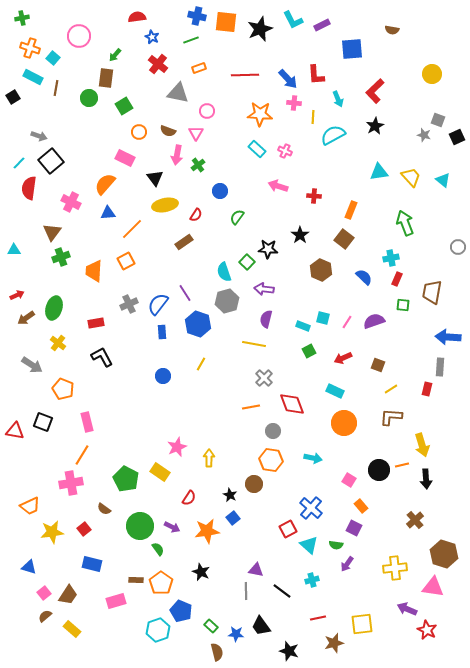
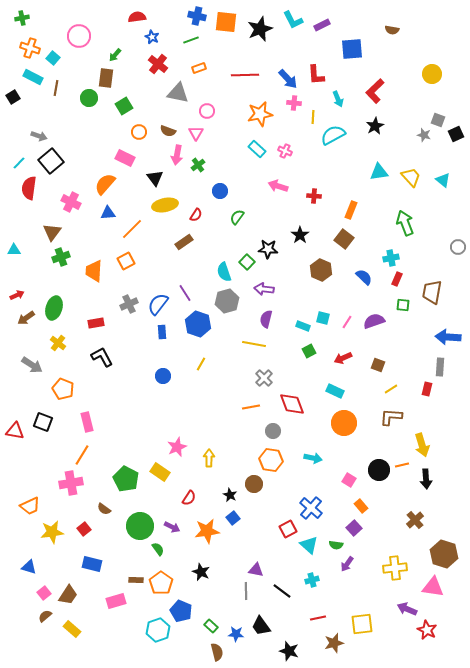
orange star at (260, 114): rotated 15 degrees counterclockwise
black square at (457, 137): moved 1 px left, 3 px up
purple square at (354, 528): rotated 21 degrees clockwise
